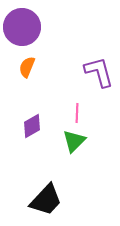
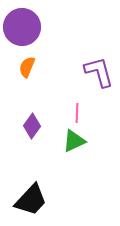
purple diamond: rotated 25 degrees counterclockwise
green triangle: rotated 20 degrees clockwise
black trapezoid: moved 15 px left
